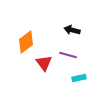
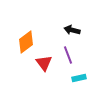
purple line: rotated 54 degrees clockwise
